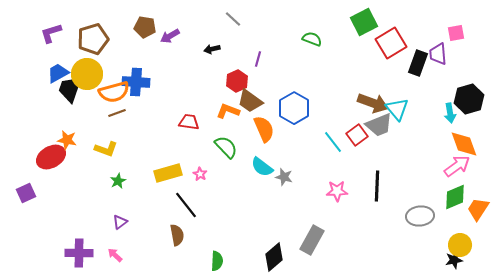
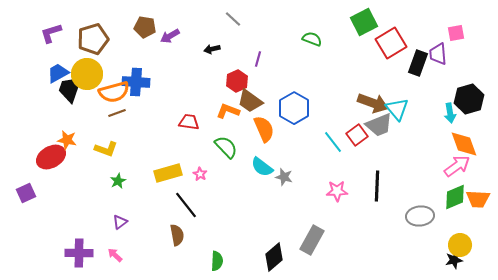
orange trapezoid at (478, 209): moved 10 px up; rotated 120 degrees counterclockwise
